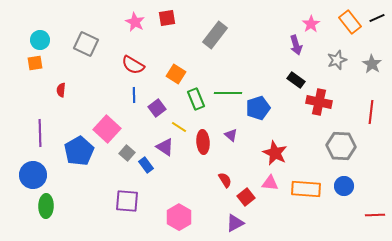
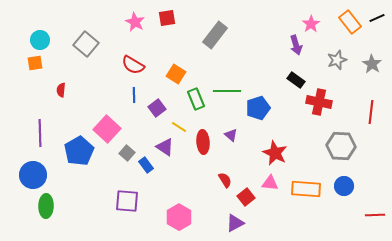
gray square at (86, 44): rotated 15 degrees clockwise
green line at (228, 93): moved 1 px left, 2 px up
